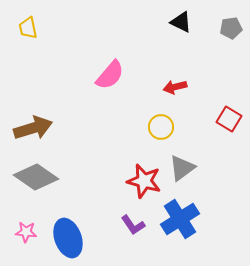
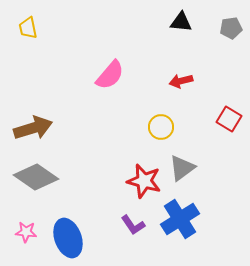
black triangle: rotated 20 degrees counterclockwise
red arrow: moved 6 px right, 6 px up
